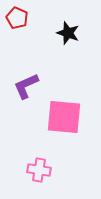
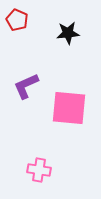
red pentagon: moved 2 px down
black star: rotated 25 degrees counterclockwise
pink square: moved 5 px right, 9 px up
